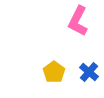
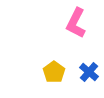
pink L-shape: moved 2 px left, 2 px down
